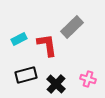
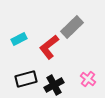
red L-shape: moved 2 px right, 2 px down; rotated 120 degrees counterclockwise
black rectangle: moved 4 px down
pink cross: rotated 21 degrees clockwise
black cross: moved 2 px left, 1 px down; rotated 18 degrees clockwise
